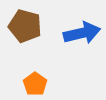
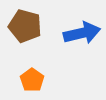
orange pentagon: moved 3 px left, 4 px up
